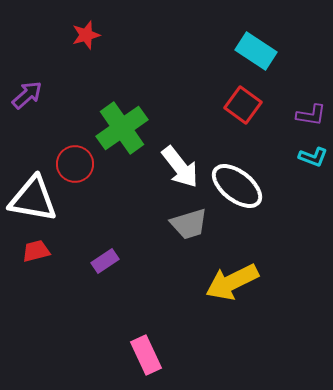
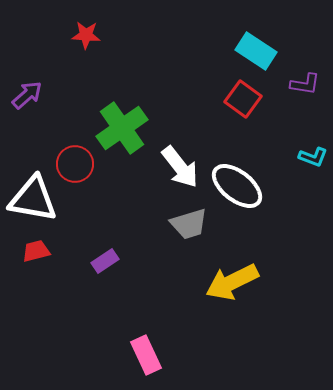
red star: rotated 20 degrees clockwise
red square: moved 6 px up
purple L-shape: moved 6 px left, 31 px up
